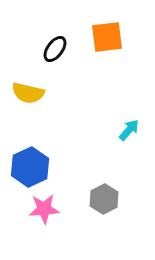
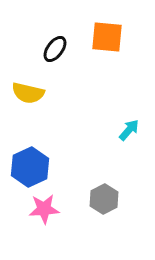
orange square: rotated 12 degrees clockwise
